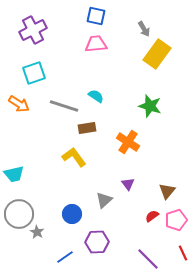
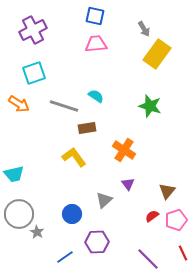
blue square: moved 1 px left
orange cross: moved 4 px left, 8 px down
